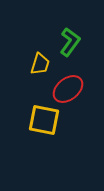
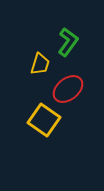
green L-shape: moved 2 px left
yellow square: rotated 24 degrees clockwise
